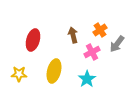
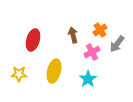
cyan star: moved 1 px right
